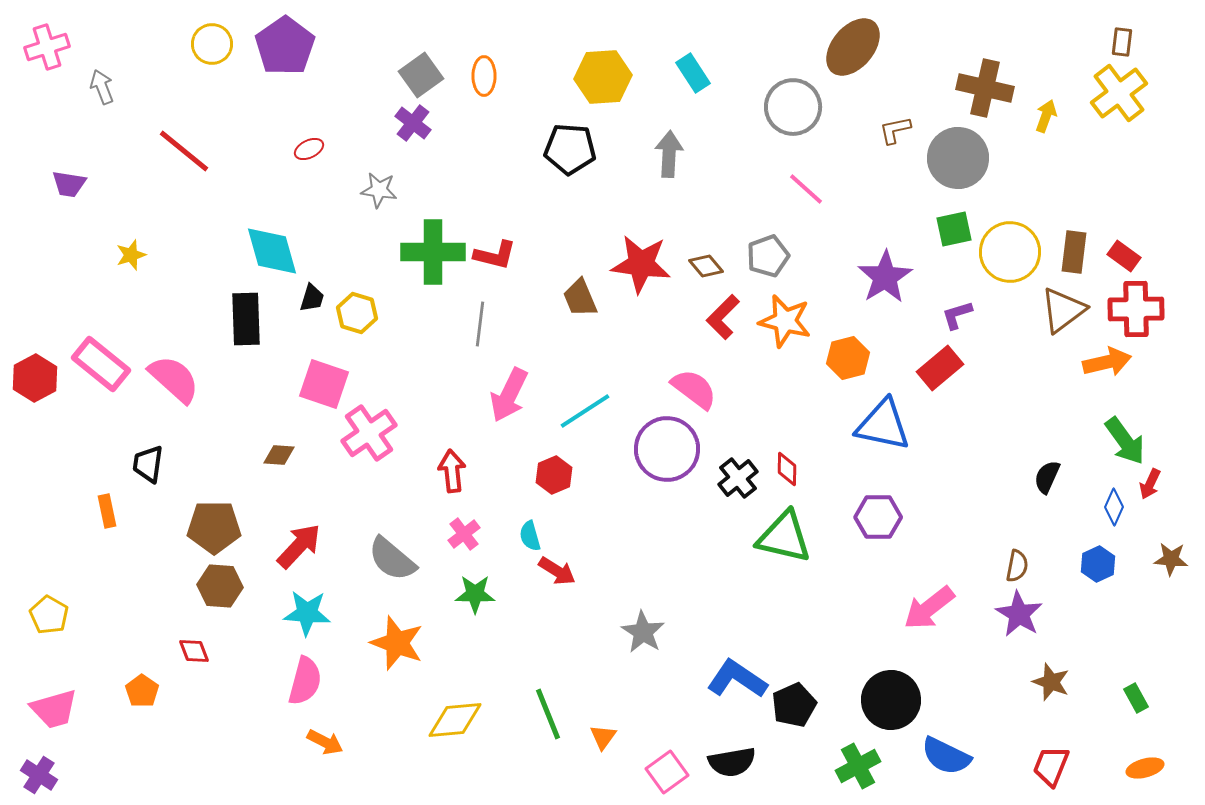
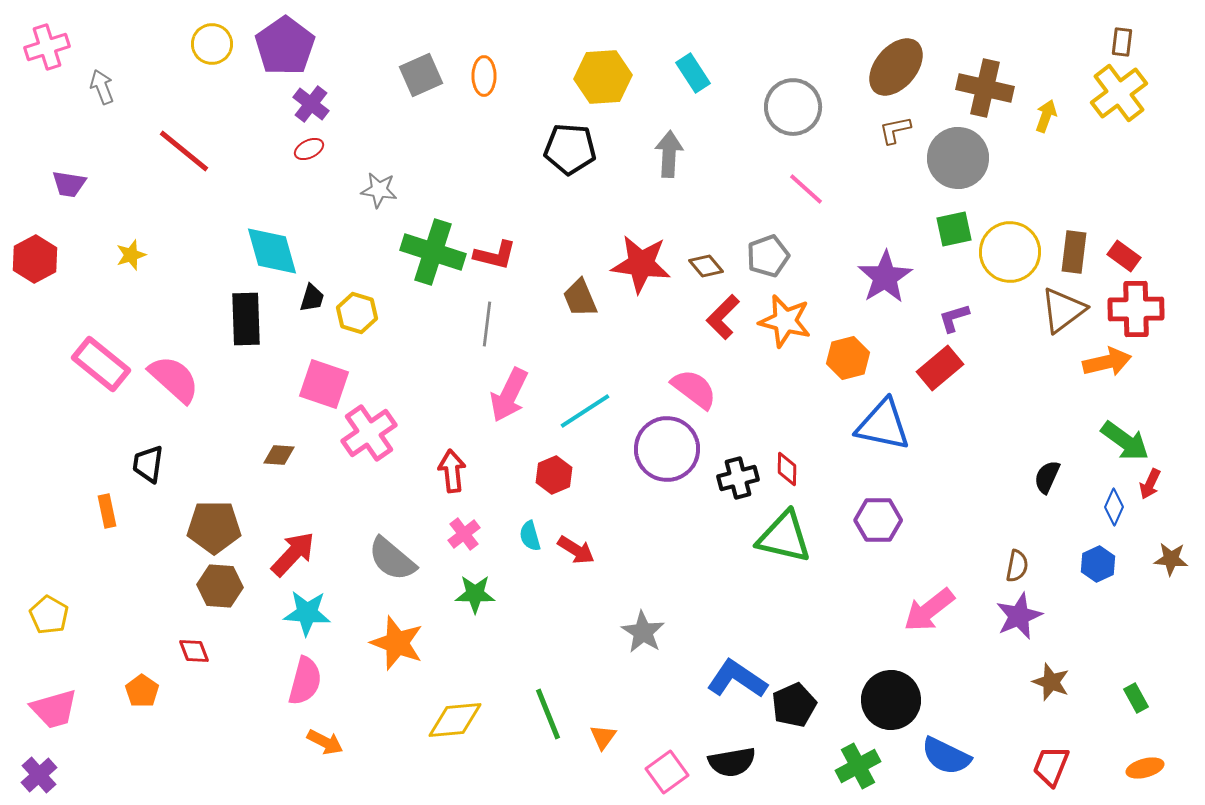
brown ellipse at (853, 47): moved 43 px right, 20 px down
gray square at (421, 75): rotated 12 degrees clockwise
purple cross at (413, 123): moved 102 px left, 19 px up
green cross at (433, 252): rotated 18 degrees clockwise
purple L-shape at (957, 315): moved 3 px left, 3 px down
gray line at (480, 324): moved 7 px right
red hexagon at (35, 378): moved 119 px up
green arrow at (1125, 441): rotated 18 degrees counterclockwise
black cross at (738, 478): rotated 24 degrees clockwise
purple hexagon at (878, 517): moved 3 px down
red arrow at (299, 546): moved 6 px left, 8 px down
red arrow at (557, 571): moved 19 px right, 21 px up
pink arrow at (929, 608): moved 2 px down
purple star at (1019, 614): moved 2 px down; rotated 18 degrees clockwise
purple cross at (39, 775): rotated 15 degrees clockwise
